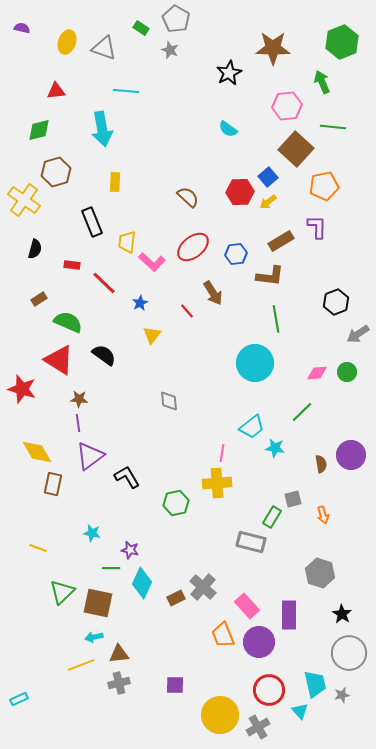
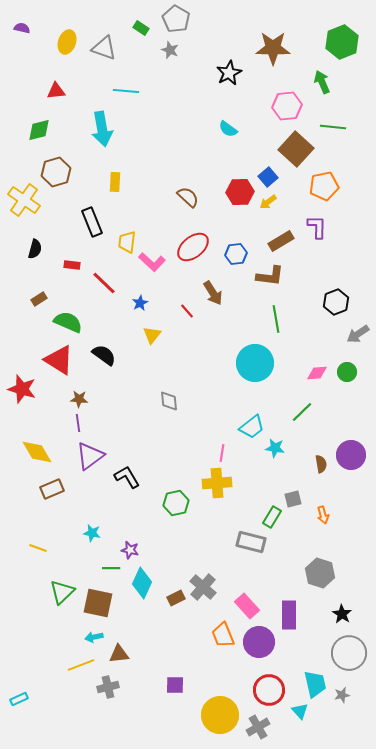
brown rectangle at (53, 484): moved 1 px left, 5 px down; rotated 55 degrees clockwise
gray cross at (119, 683): moved 11 px left, 4 px down
